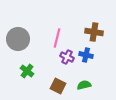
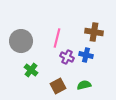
gray circle: moved 3 px right, 2 px down
green cross: moved 4 px right, 1 px up
brown square: rotated 35 degrees clockwise
